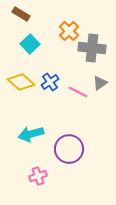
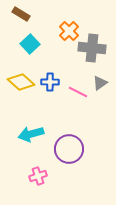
blue cross: rotated 36 degrees clockwise
